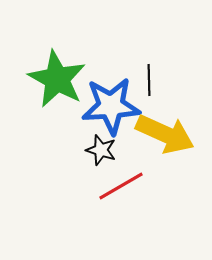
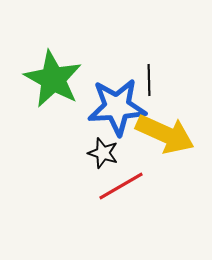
green star: moved 4 px left
blue star: moved 6 px right, 1 px down
black star: moved 2 px right, 3 px down
